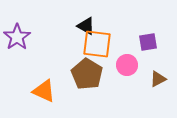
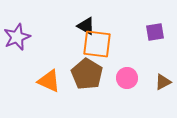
purple star: rotated 12 degrees clockwise
purple square: moved 7 px right, 10 px up
pink circle: moved 13 px down
brown triangle: moved 5 px right, 3 px down
orange triangle: moved 5 px right, 10 px up
